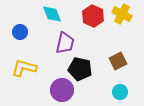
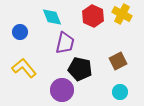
cyan diamond: moved 3 px down
yellow L-shape: rotated 35 degrees clockwise
